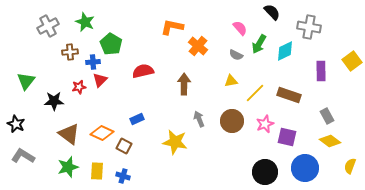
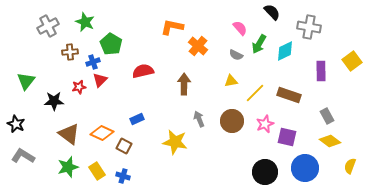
blue cross at (93, 62): rotated 16 degrees counterclockwise
yellow rectangle at (97, 171): rotated 36 degrees counterclockwise
